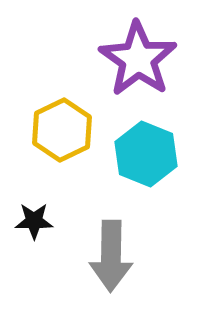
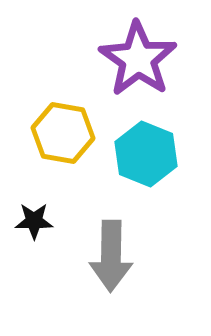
yellow hexagon: moved 1 px right, 3 px down; rotated 24 degrees counterclockwise
